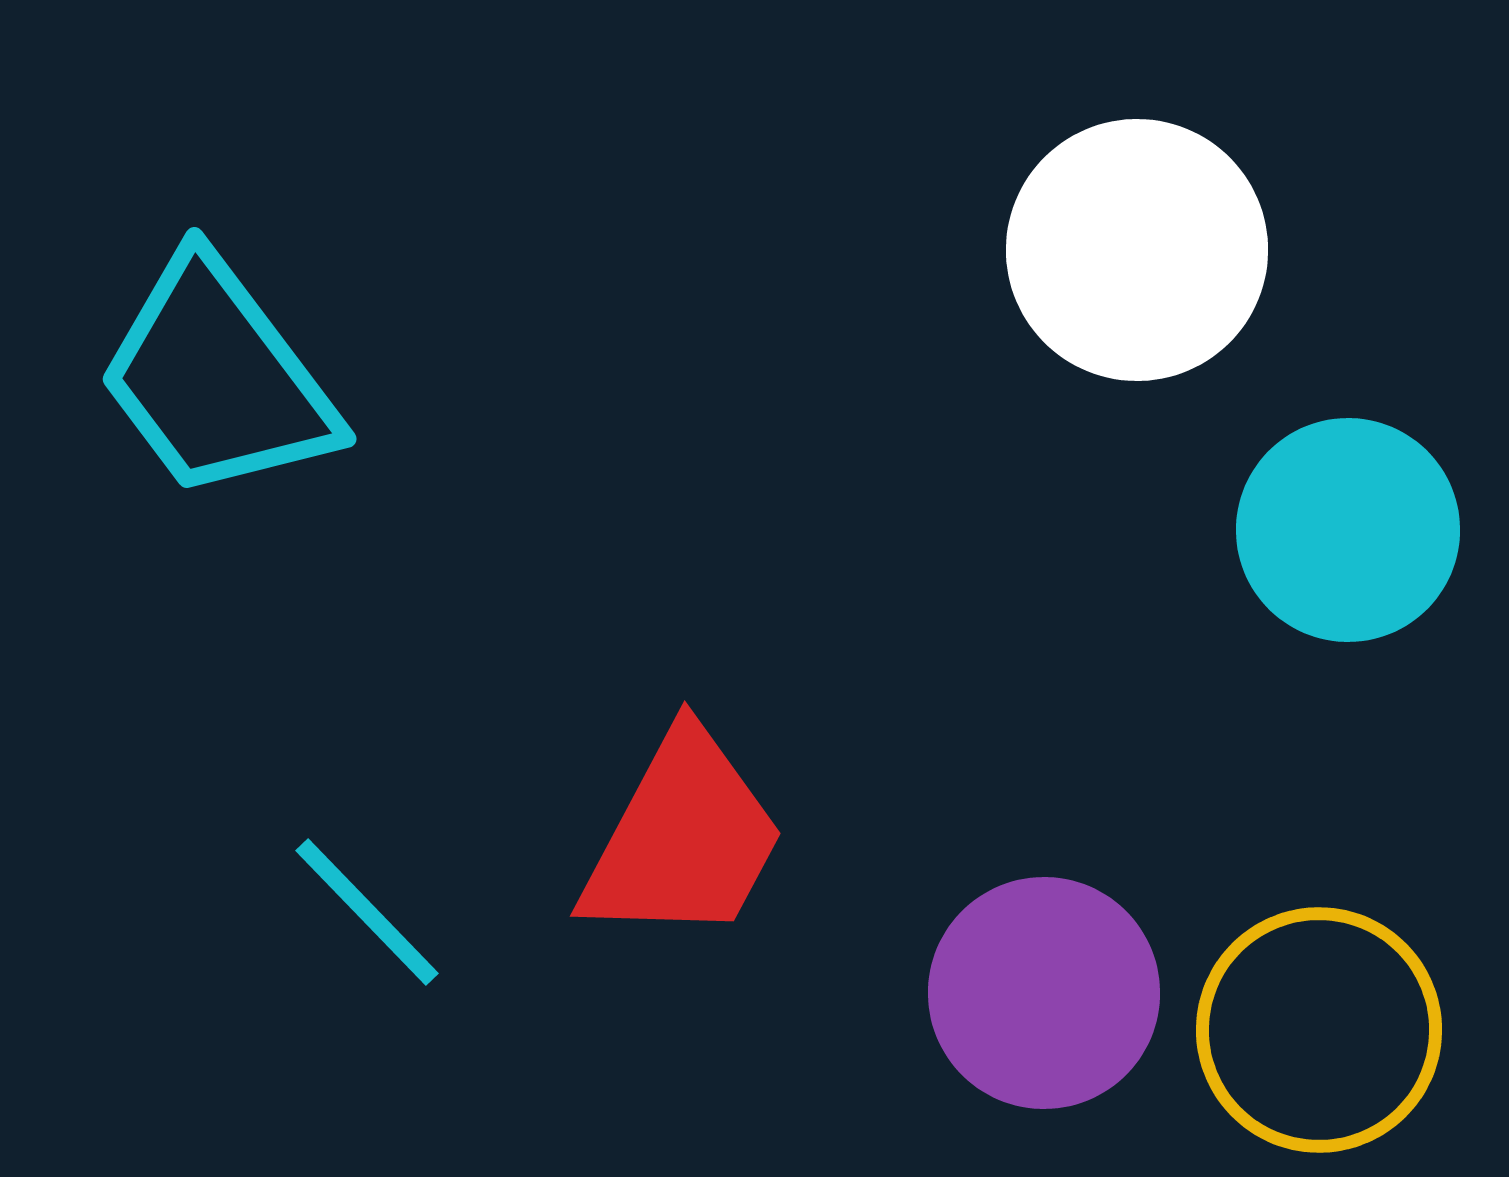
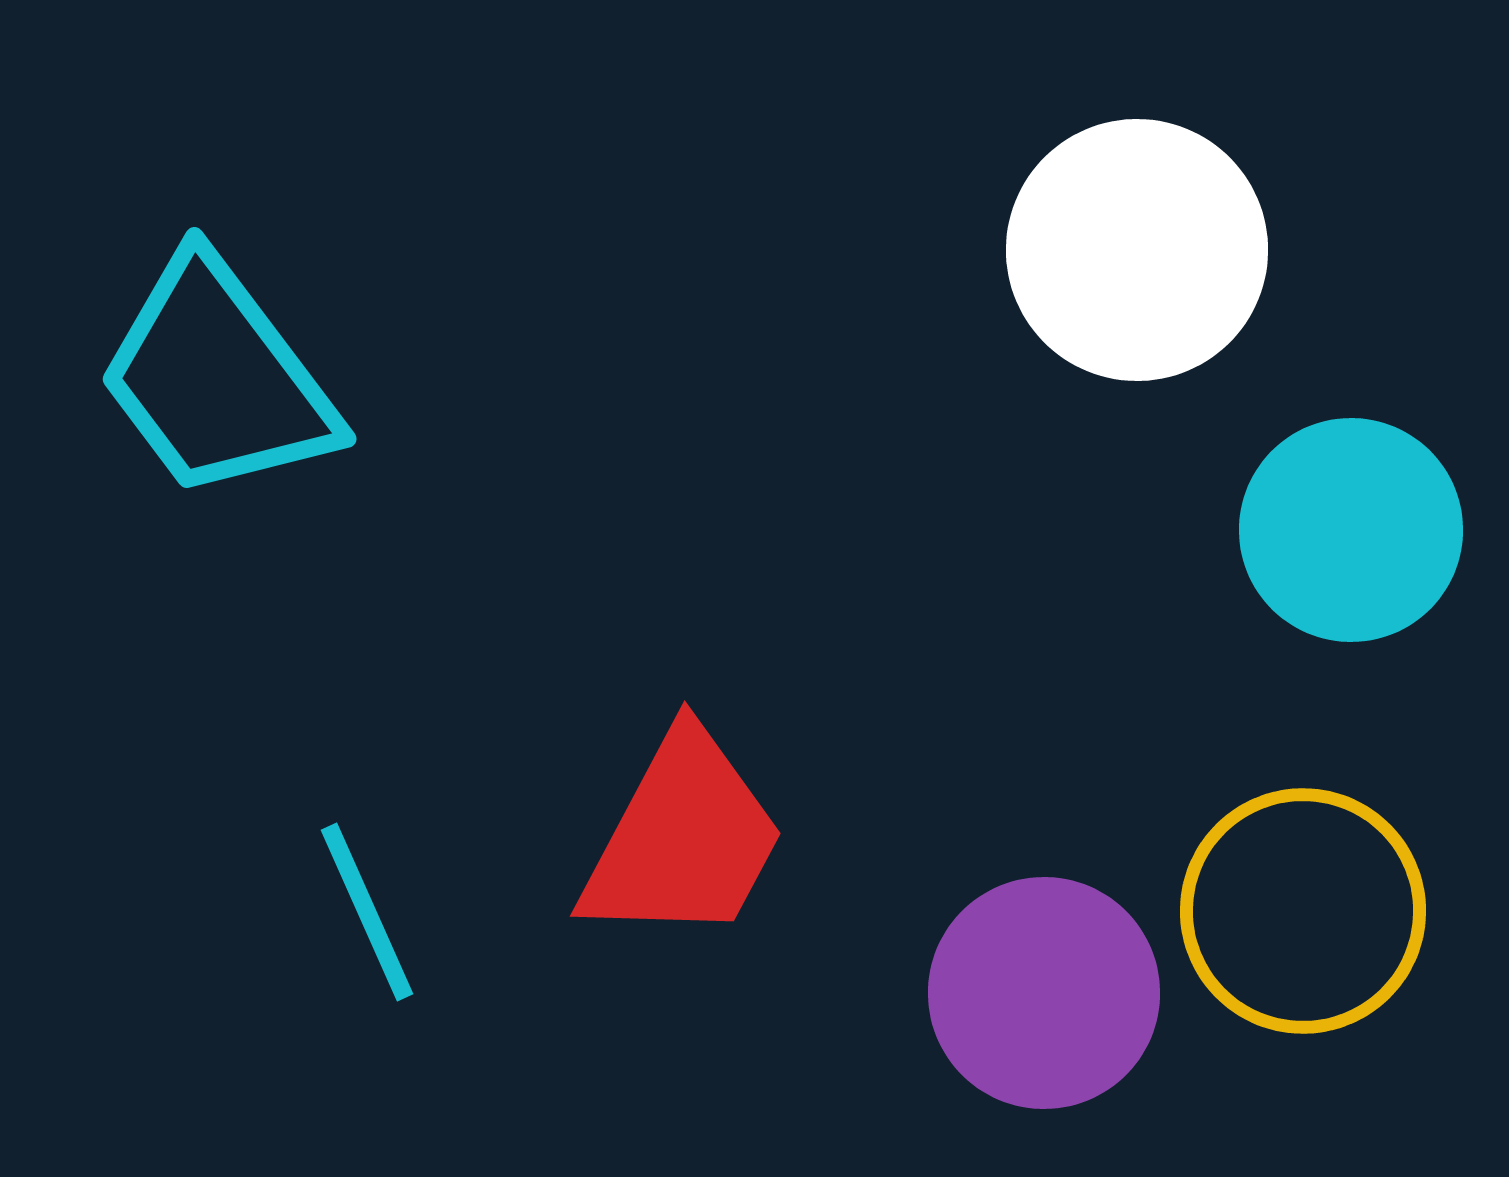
cyan circle: moved 3 px right
cyan line: rotated 20 degrees clockwise
yellow circle: moved 16 px left, 119 px up
